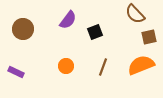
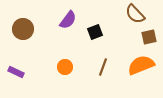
orange circle: moved 1 px left, 1 px down
